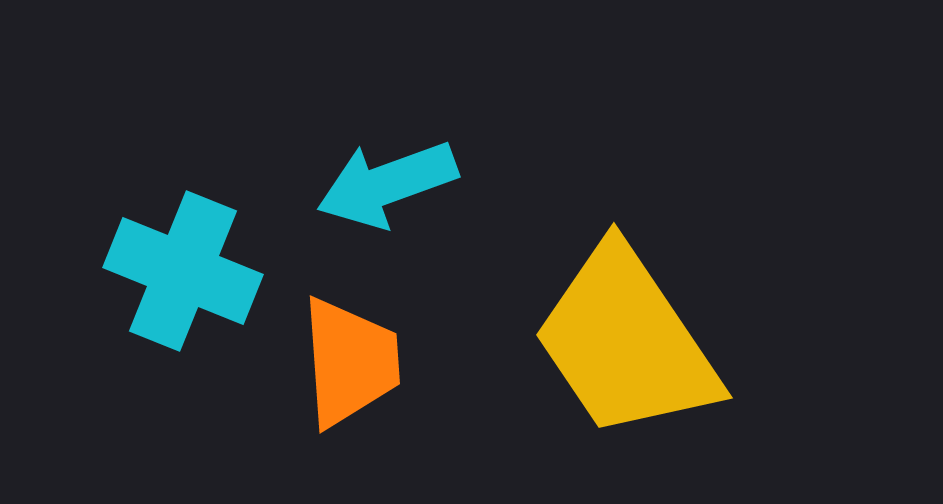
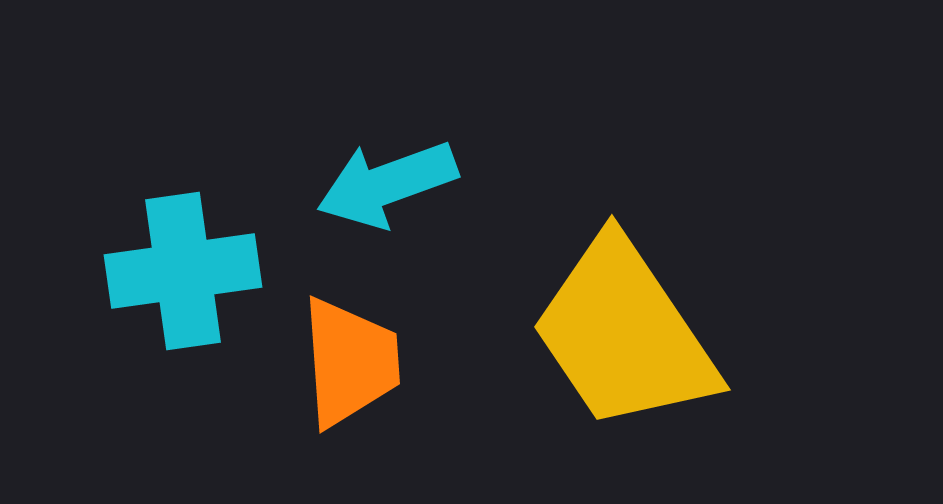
cyan cross: rotated 30 degrees counterclockwise
yellow trapezoid: moved 2 px left, 8 px up
